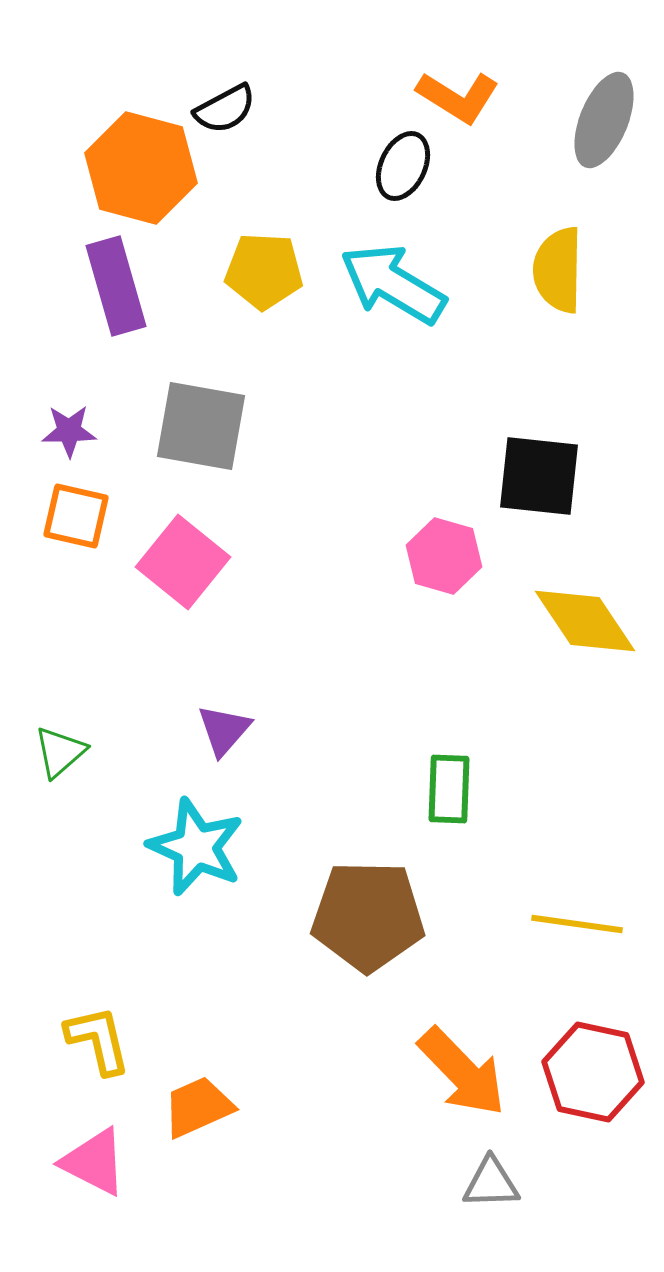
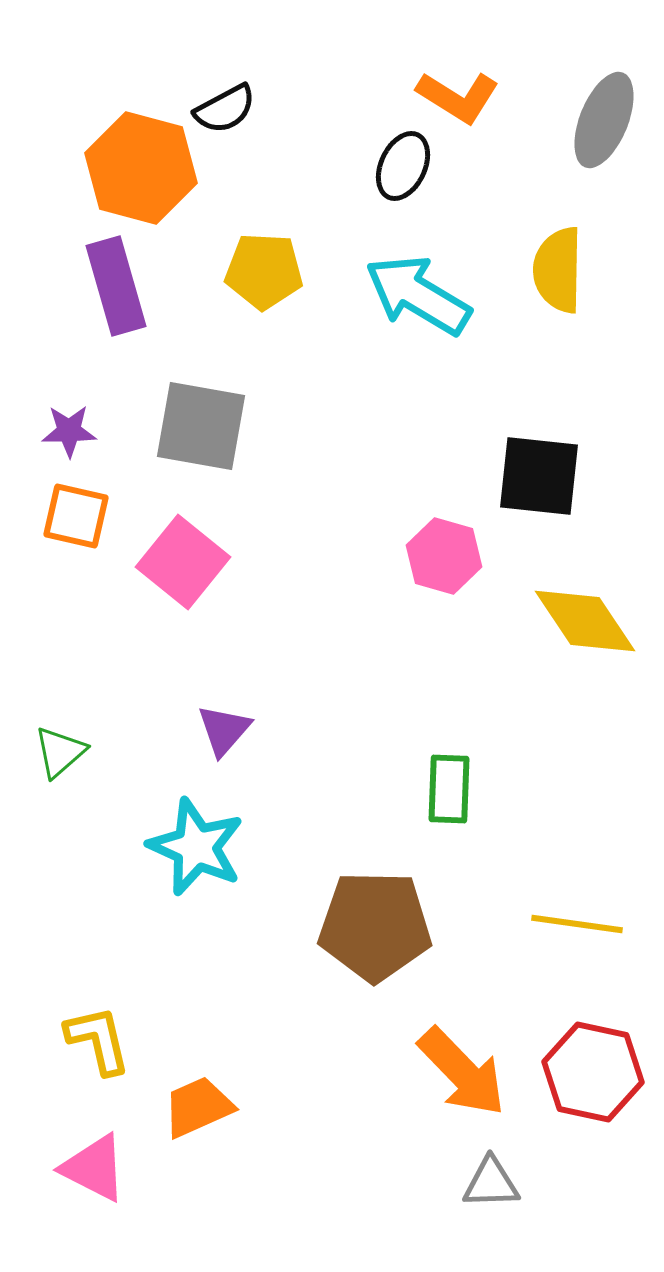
cyan arrow: moved 25 px right, 11 px down
brown pentagon: moved 7 px right, 10 px down
pink triangle: moved 6 px down
